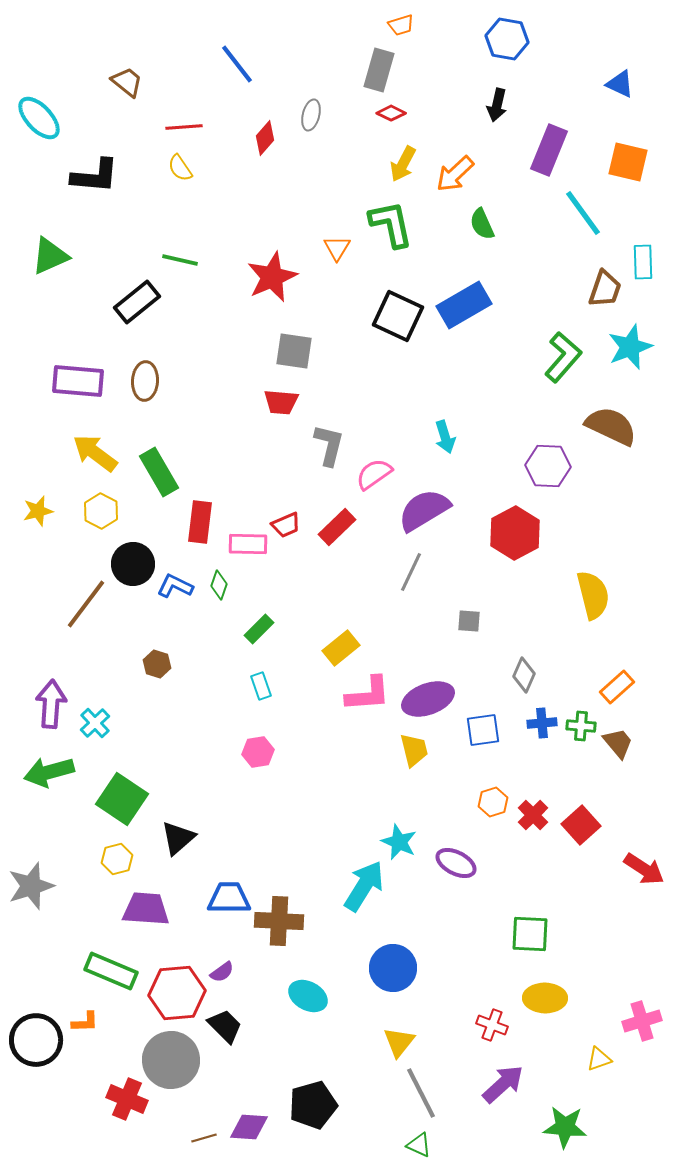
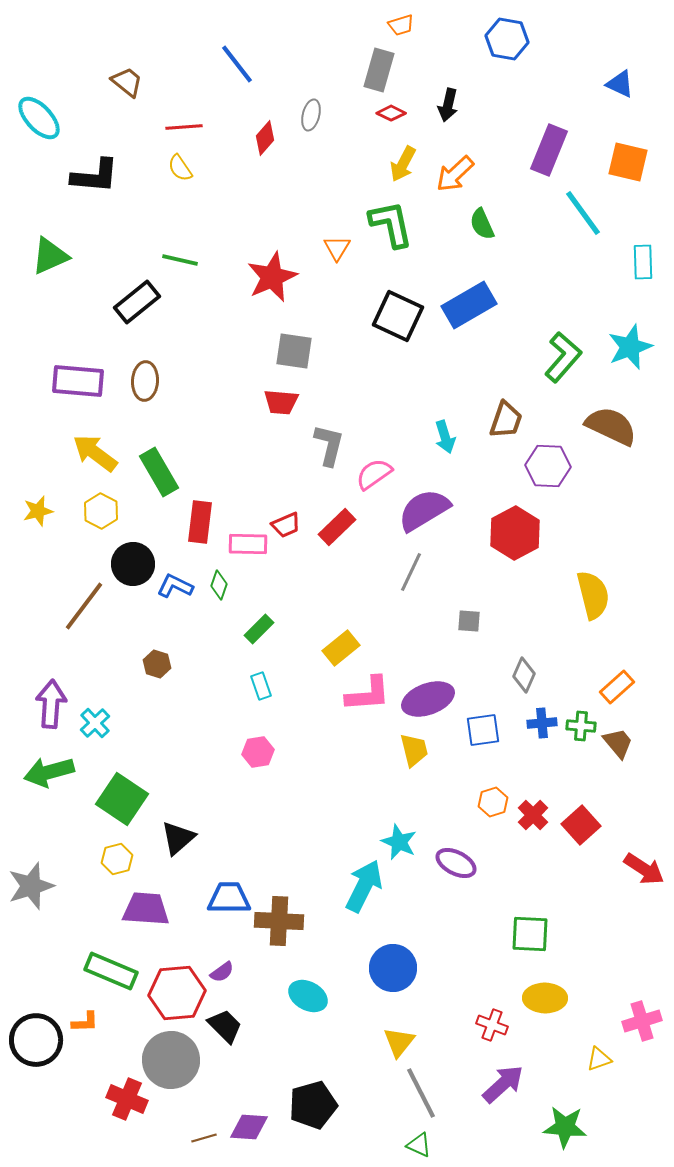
black arrow at (497, 105): moved 49 px left
brown trapezoid at (605, 289): moved 99 px left, 131 px down
blue rectangle at (464, 305): moved 5 px right
brown line at (86, 604): moved 2 px left, 2 px down
cyan arrow at (364, 886): rotated 6 degrees counterclockwise
